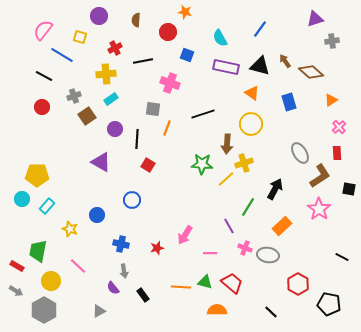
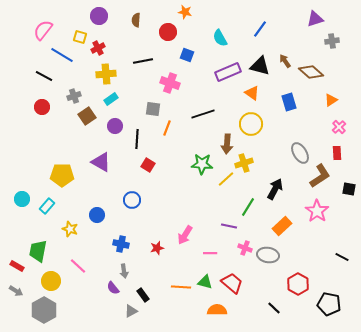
red cross at (115, 48): moved 17 px left
purple rectangle at (226, 67): moved 2 px right, 5 px down; rotated 35 degrees counterclockwise
purple circle at (115, 129): moved 3 px up
yellow pentagon at (37, 175): moved 25 px right
pink star at (319, 209): moved 2 px left, 2 px down
purple line at (229, 226): rotated 49 degrees counterclockwise
gray triangle at (99, 311): moved 32 px right
black line at (271, 312): moved 3 px right, 4 px up
